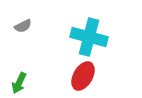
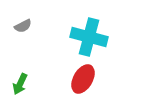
red ellipse: moved 3 px down
green arrow: moved 1 px right, 1 px down
